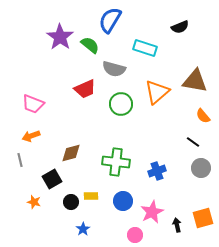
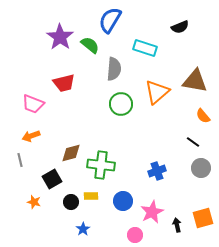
gray semicircle: rotated 100 degrees counterclockwise
red trapezoid: moved 21 px left, 6 px up; rotated 10 degrees clockwise
green cross: moved 15 px left, 3 px down
